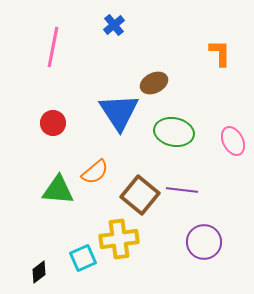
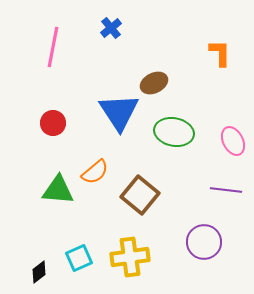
blue cross: moved 3 px left, 3 px down
purple line: moved 44 px right
yellow cross: moved 11 px right, 18 px down
cyan square: moved 4 px left
